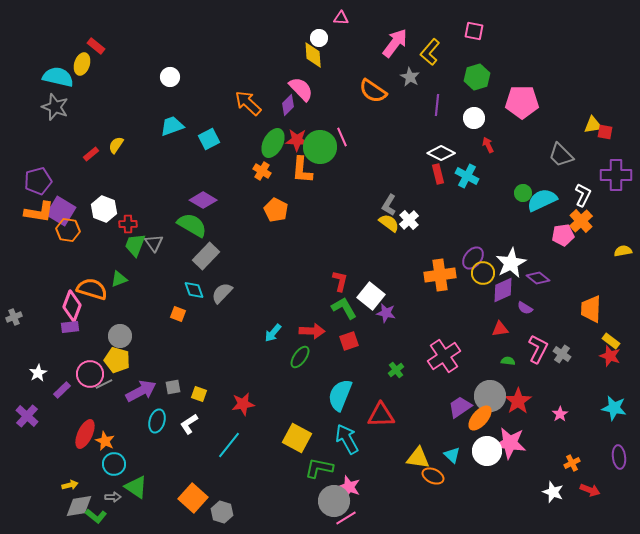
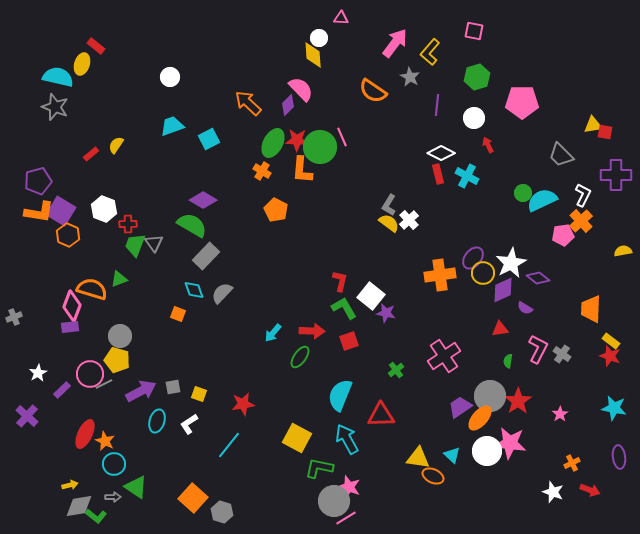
orange hexagon at (68, 230): moved 5 px down; rotated 15 degrees clockwise
green semicircle at (508, 361): rotated 88 degrees counterclockwise
